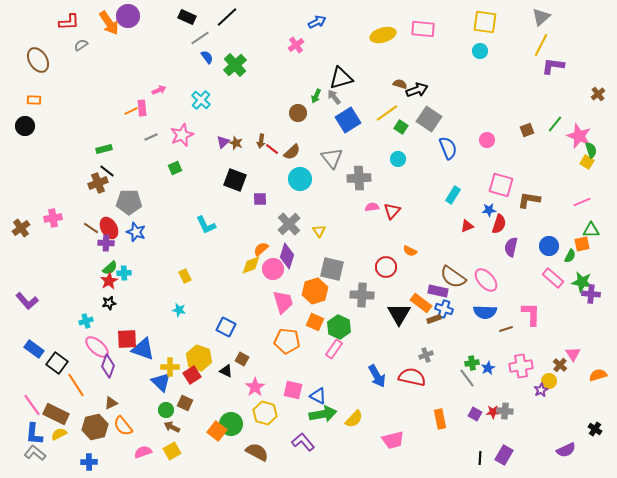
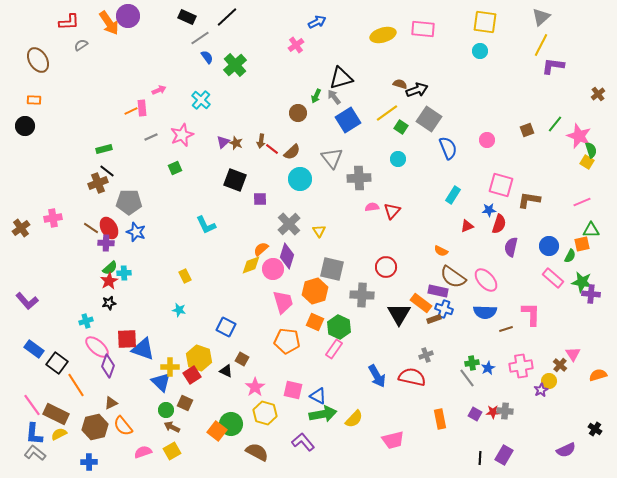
orange semicircle at (410, 251): moved 31 px right
